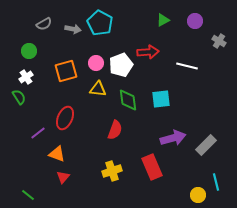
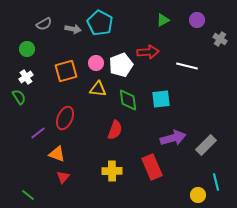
purple circle: moved 2 px right, 1 px up
gray cross: moved 1 px right, 2 px up
green circle: moved 2 px left, 2 px up
yellow cross: rotated 18 degrees clockwise
